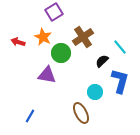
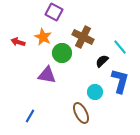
purple square: rotated 30 degrees counterclockwise
brown cross: rotated 30 degrees counterclockwise
green circle: moved 1 px right
